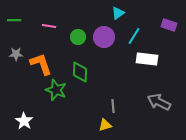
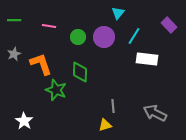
cyan triangle: rotated 16 degrees counterclockwise
purple rectangle: rotated 28 degrees clockwise
gray star: moved 2 px left; rotated 24 degrees counterclockwise
gray arrow: moved 4 px left, 11 px down
